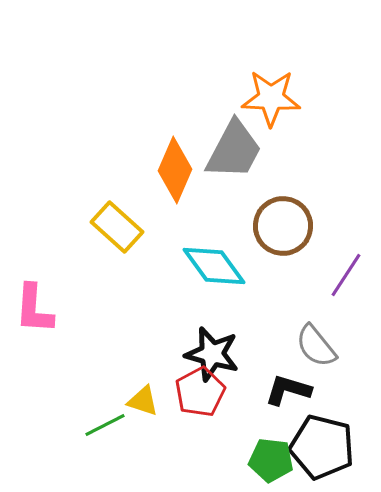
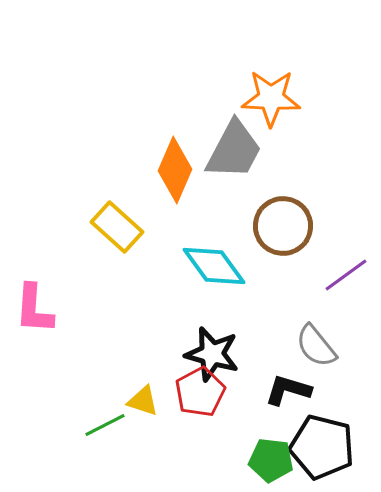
purple line: rotated 21 degrees clockwise
